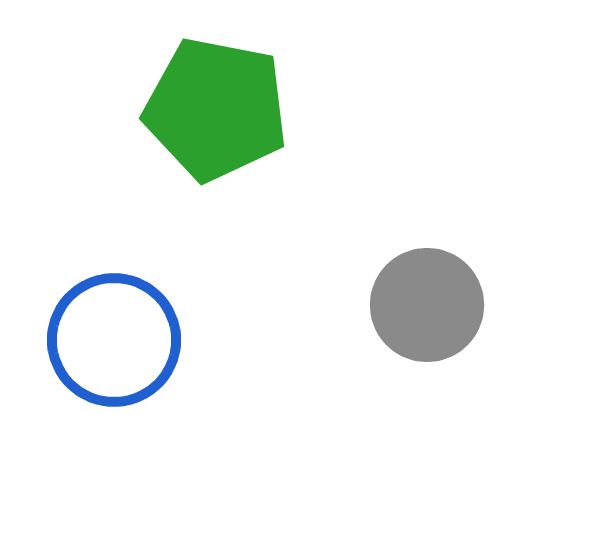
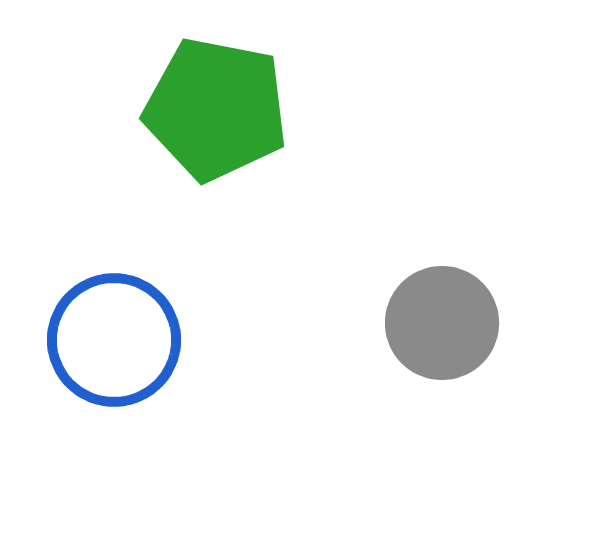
gray circle: moved 15 px right, 18 px down
